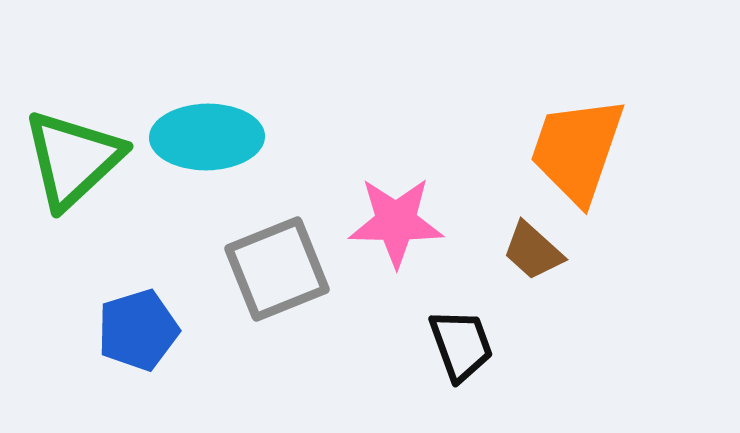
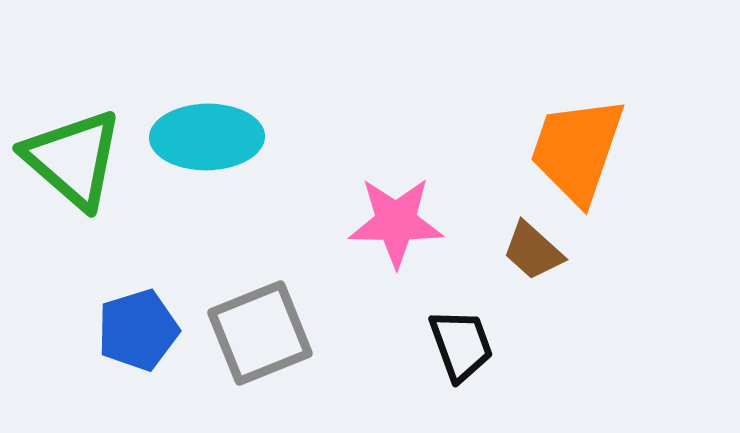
green triangle: rotated 36 degrees counterclockwise
gray square: moved 17 px left, 64 px down
